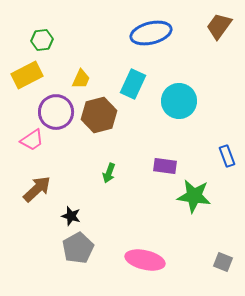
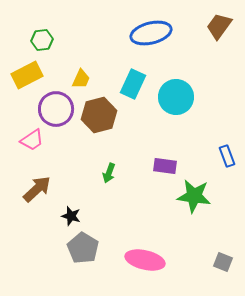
cyan circle: moved 3 px left, 4 px up
purple circle: moved 3 px up
gray pentagon: moved 5 px right; rotated 12 degrees counterclockwise
